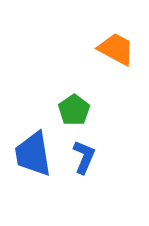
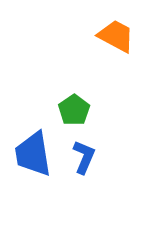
orange trapezoid: moved 13 px up
